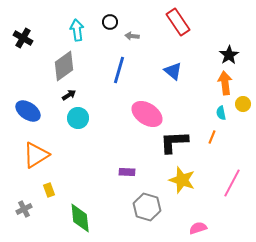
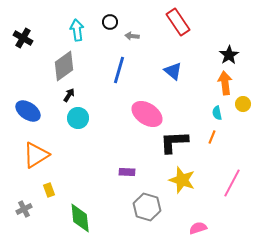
black arrow: rotated 24 degrees counterclockwise
cyan semicircle: moved 4 px left
